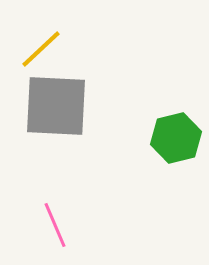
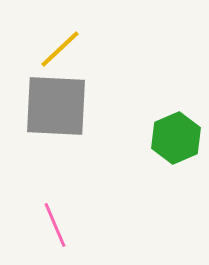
yellow line: moved 19 px right
green hexagon: rotated 9 degrees counterclockwise
